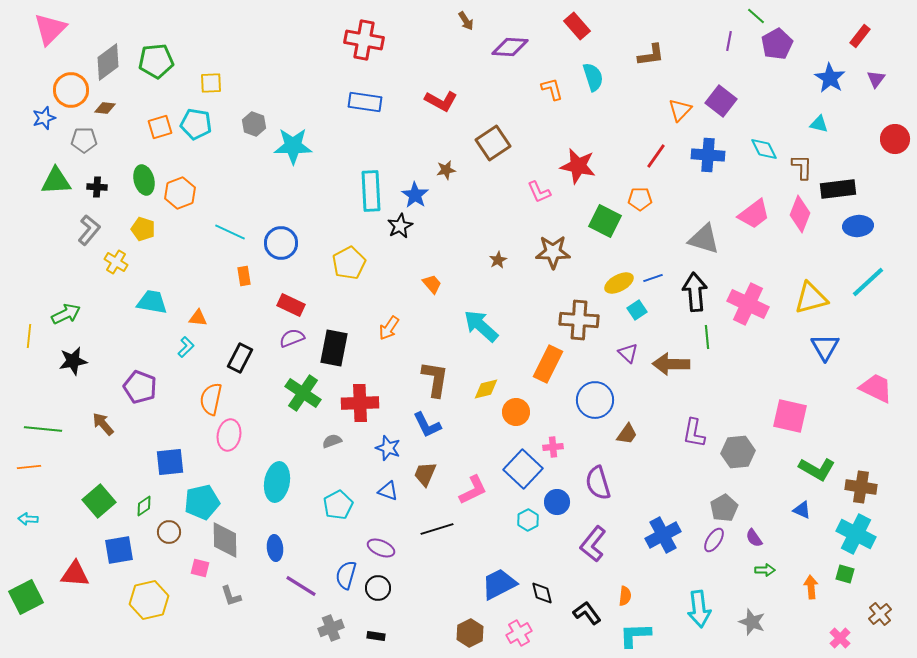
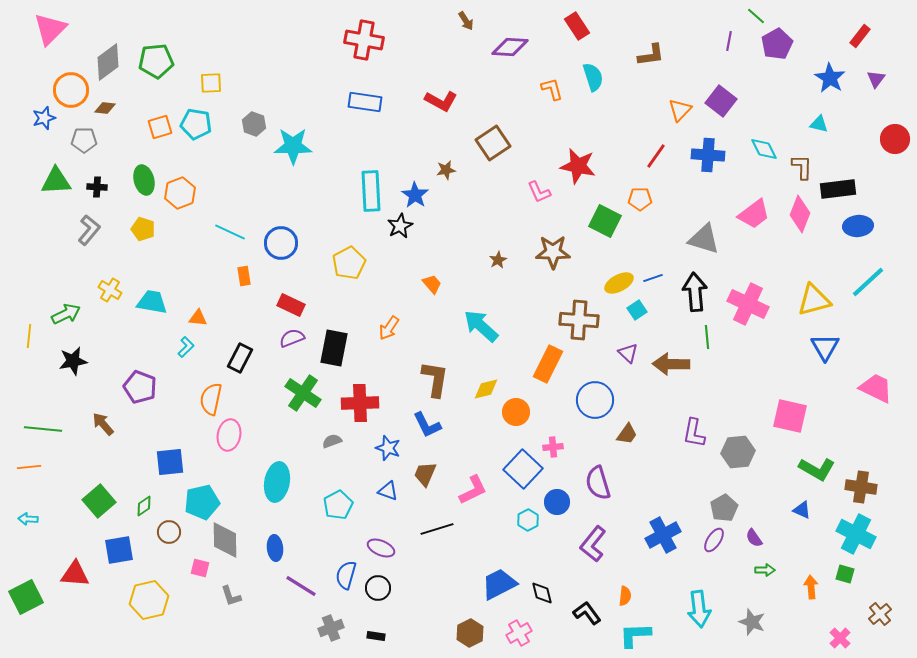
red rectangle at (577, 26): rotated 8 degrees clockwise
yellow cross at (116, 262): moved 6 px left, 28 px down
yellow triangle at (811, 298): moved 3 px right, 2 px down
